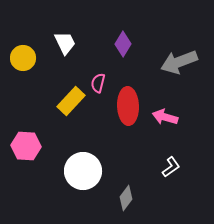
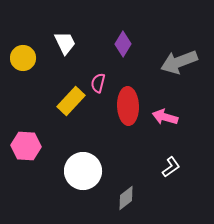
gray diamond: rotated 15 degrees clockwise
